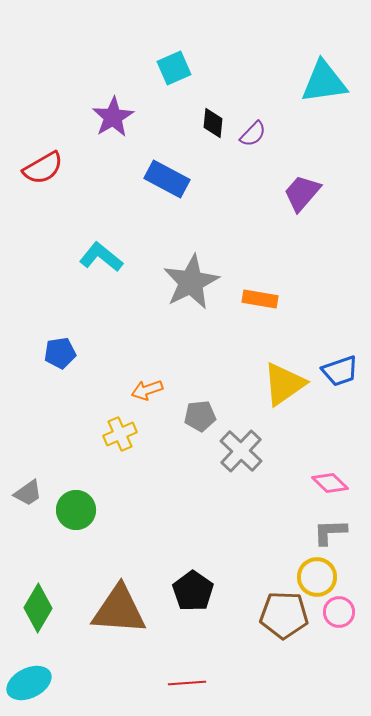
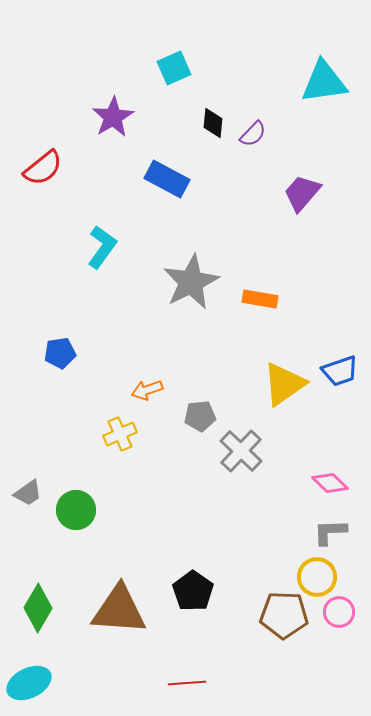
red semicircle: rotated 9 degrees counterclockwise
cyan L-shape: moved 1 px right, 10 px up; rotated 87 degrees clockwise
